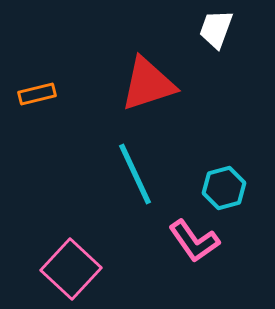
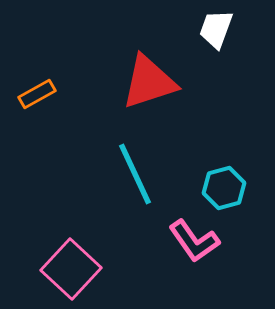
red triangle: moved 1 px right, 2 px up
orange rectangle: rotated 15 degrees counterclockwise
